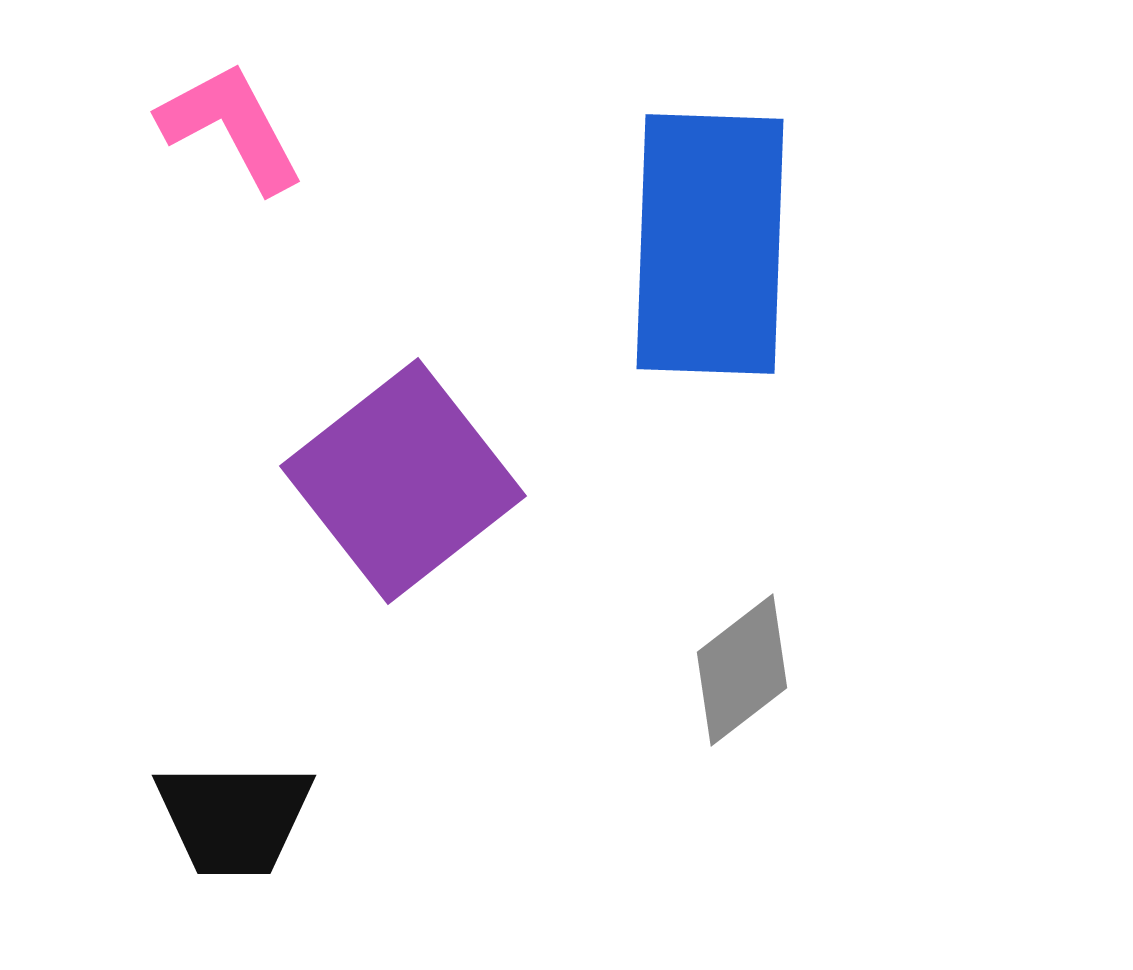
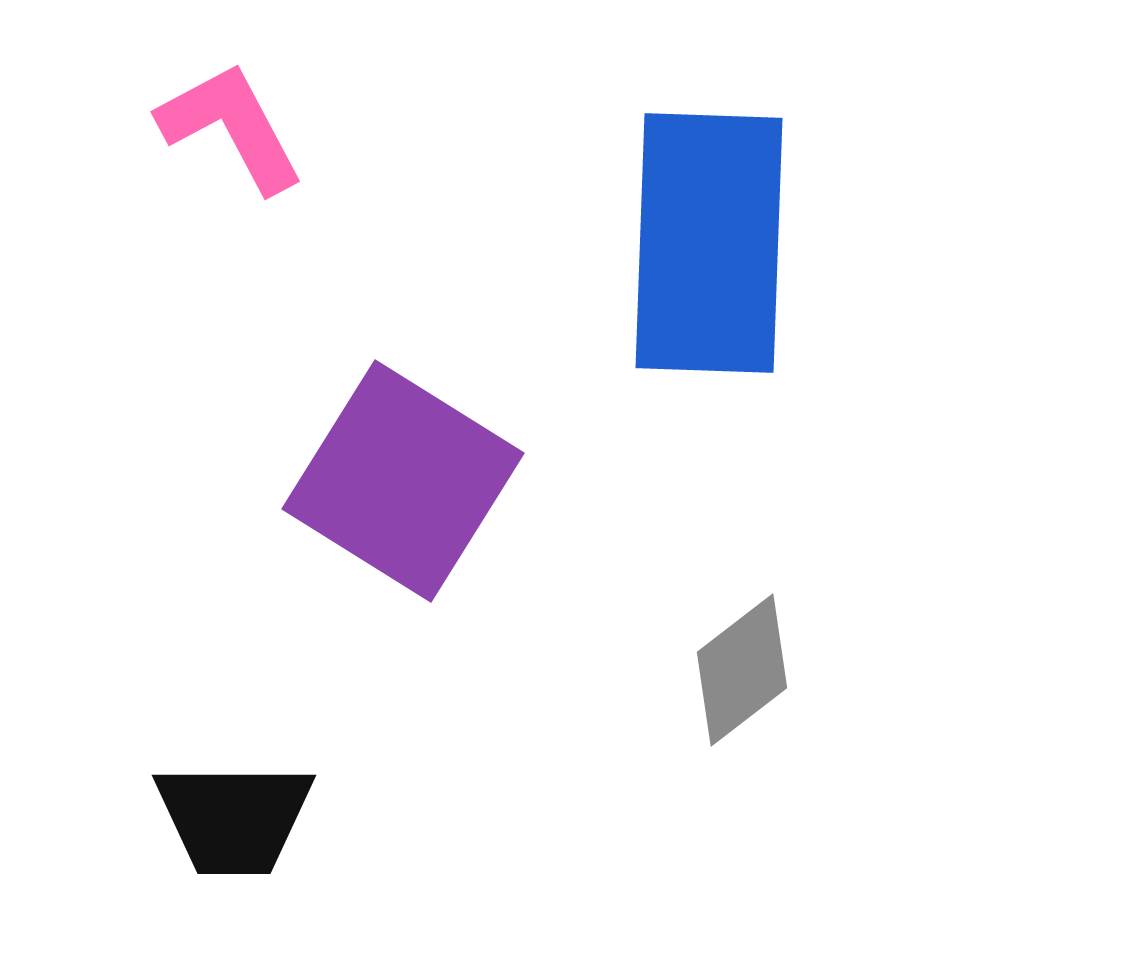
blue rectangle: moved 1 px left, 1 px up
purple square: rotated 20 degrees counterclockwise
